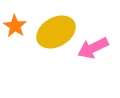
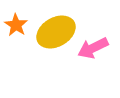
orange star: moved 1 px right, 1 px up
